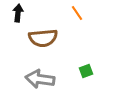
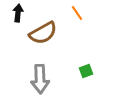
brown semicircle: moved 5 px up; rotated 24 degrees counterclockwise
gray arrow: rotated 100 degrees counterclockwise
